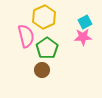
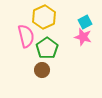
pink star: rotated 18 degrees clockwise
